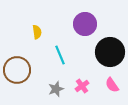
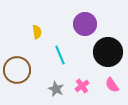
black circle: moved 2 px left
gray star: rotated 28 degrees counterclockwise
